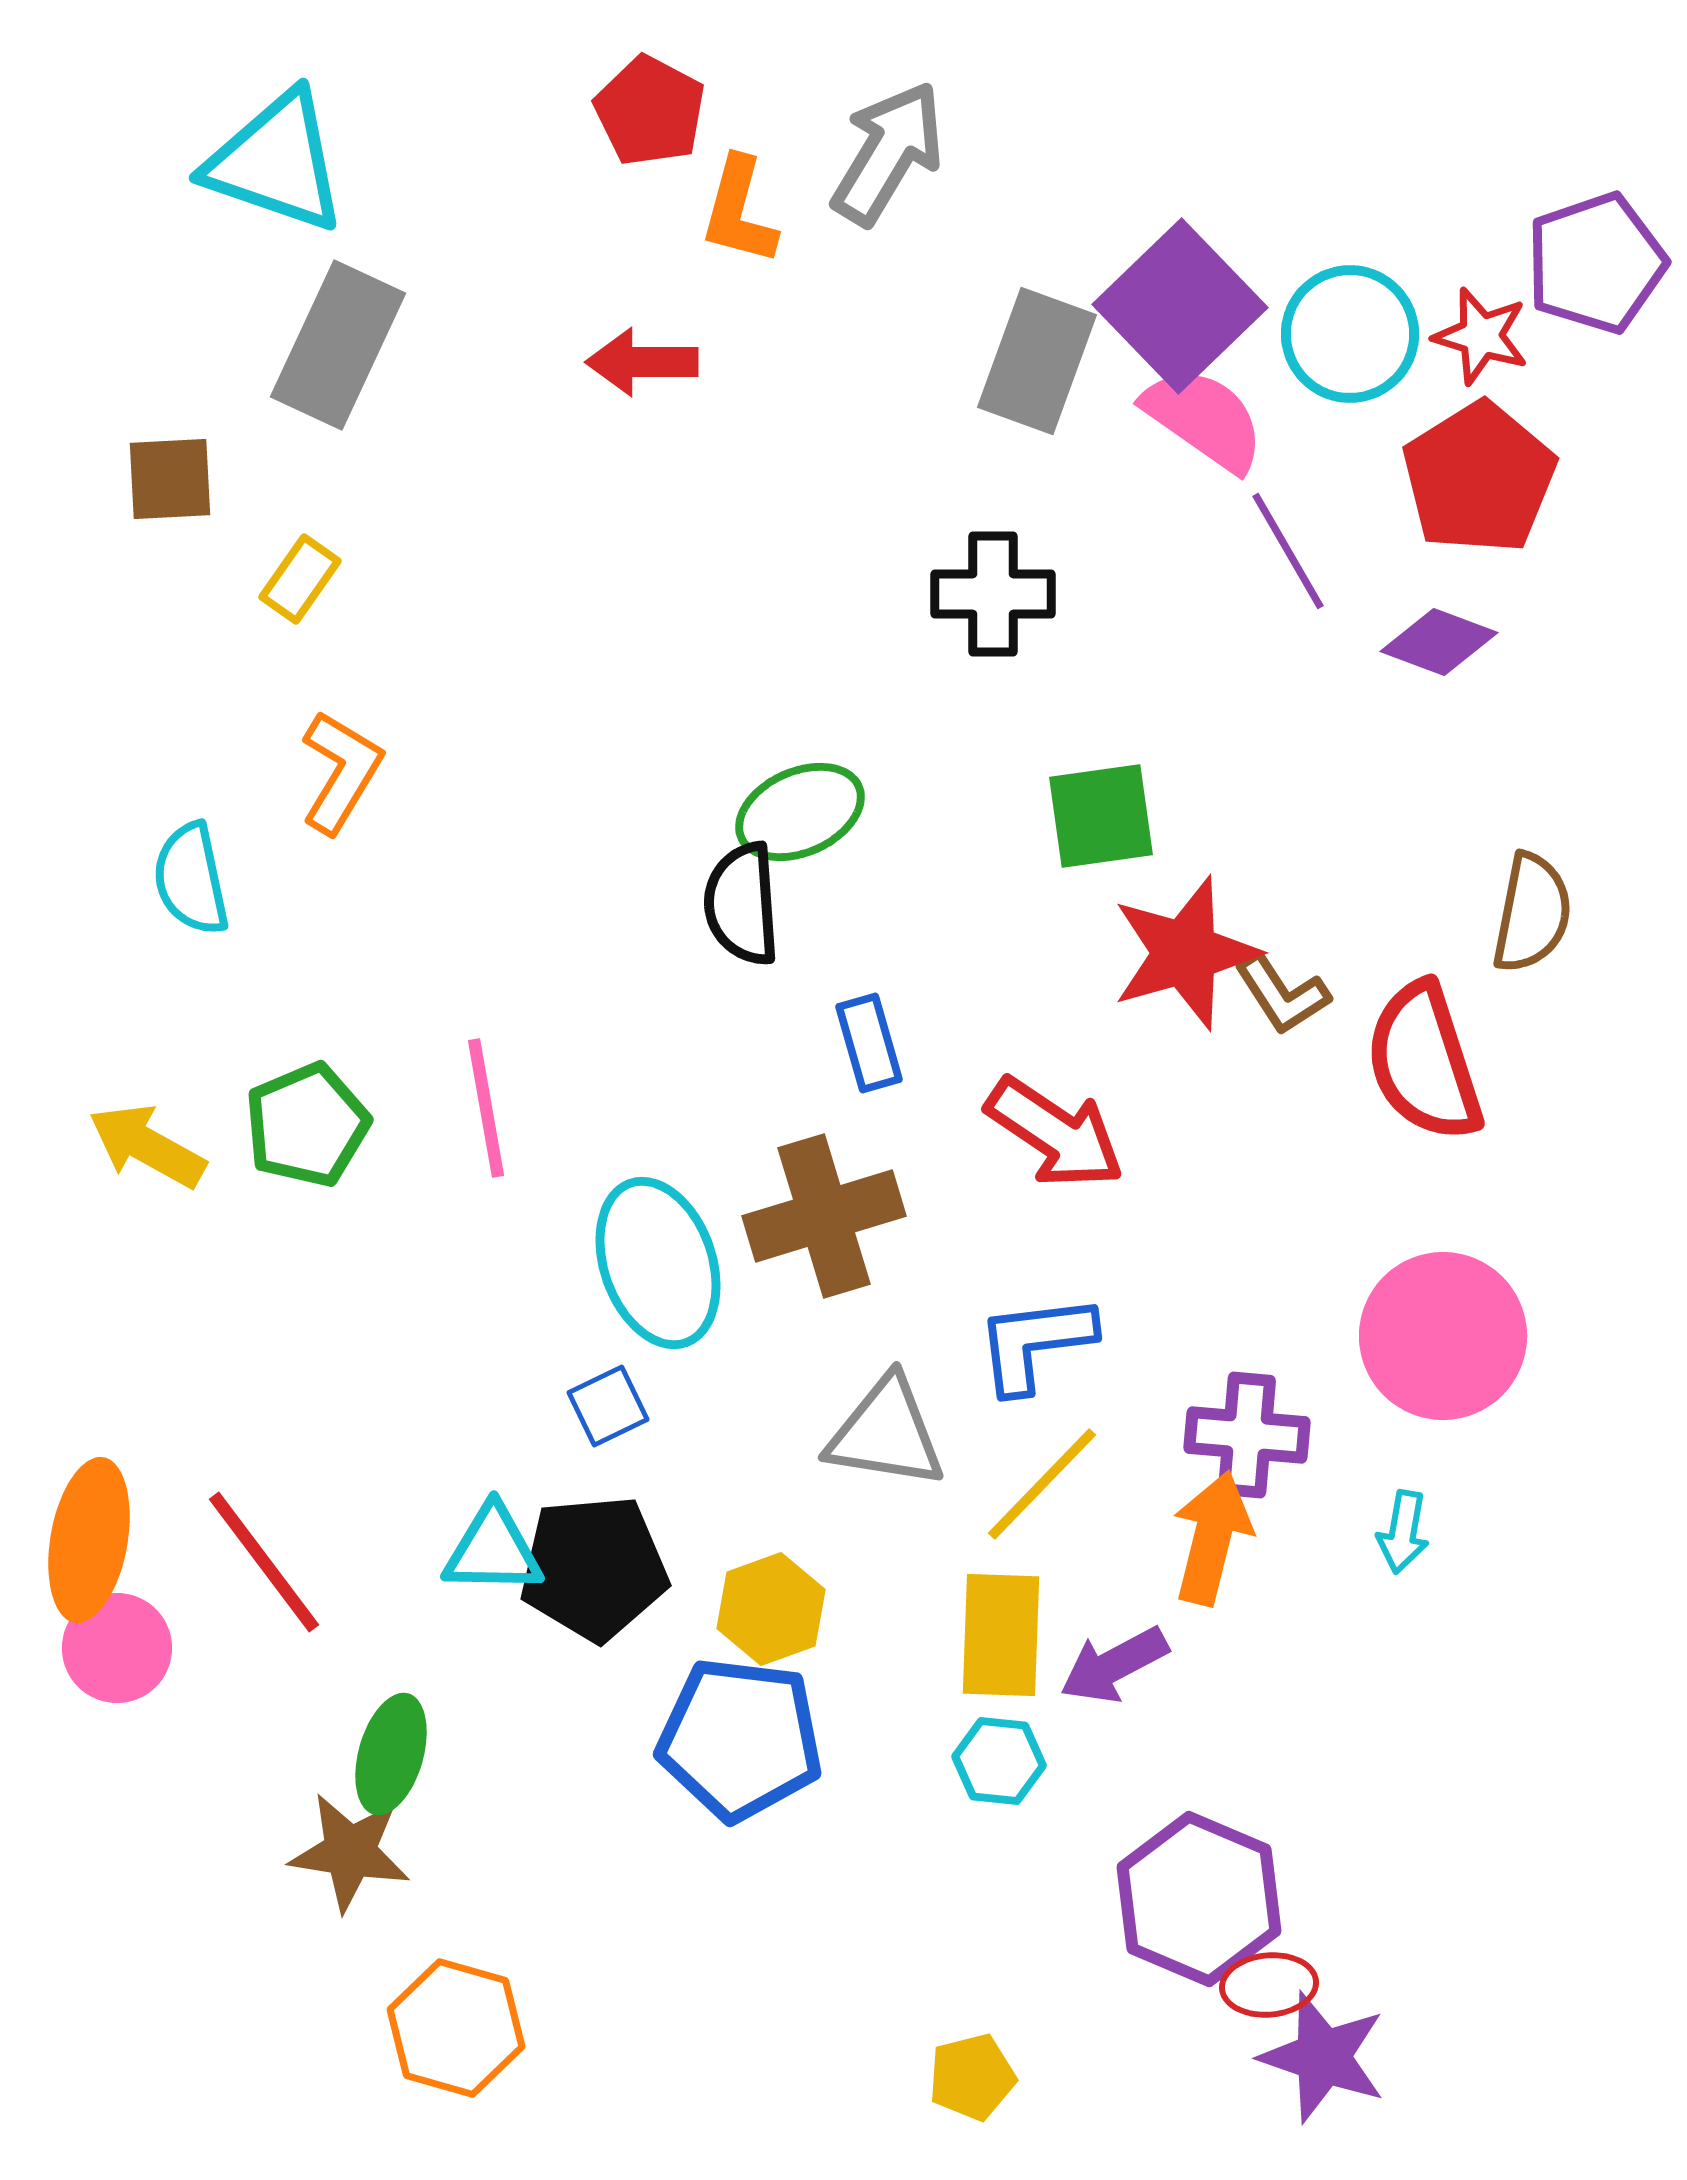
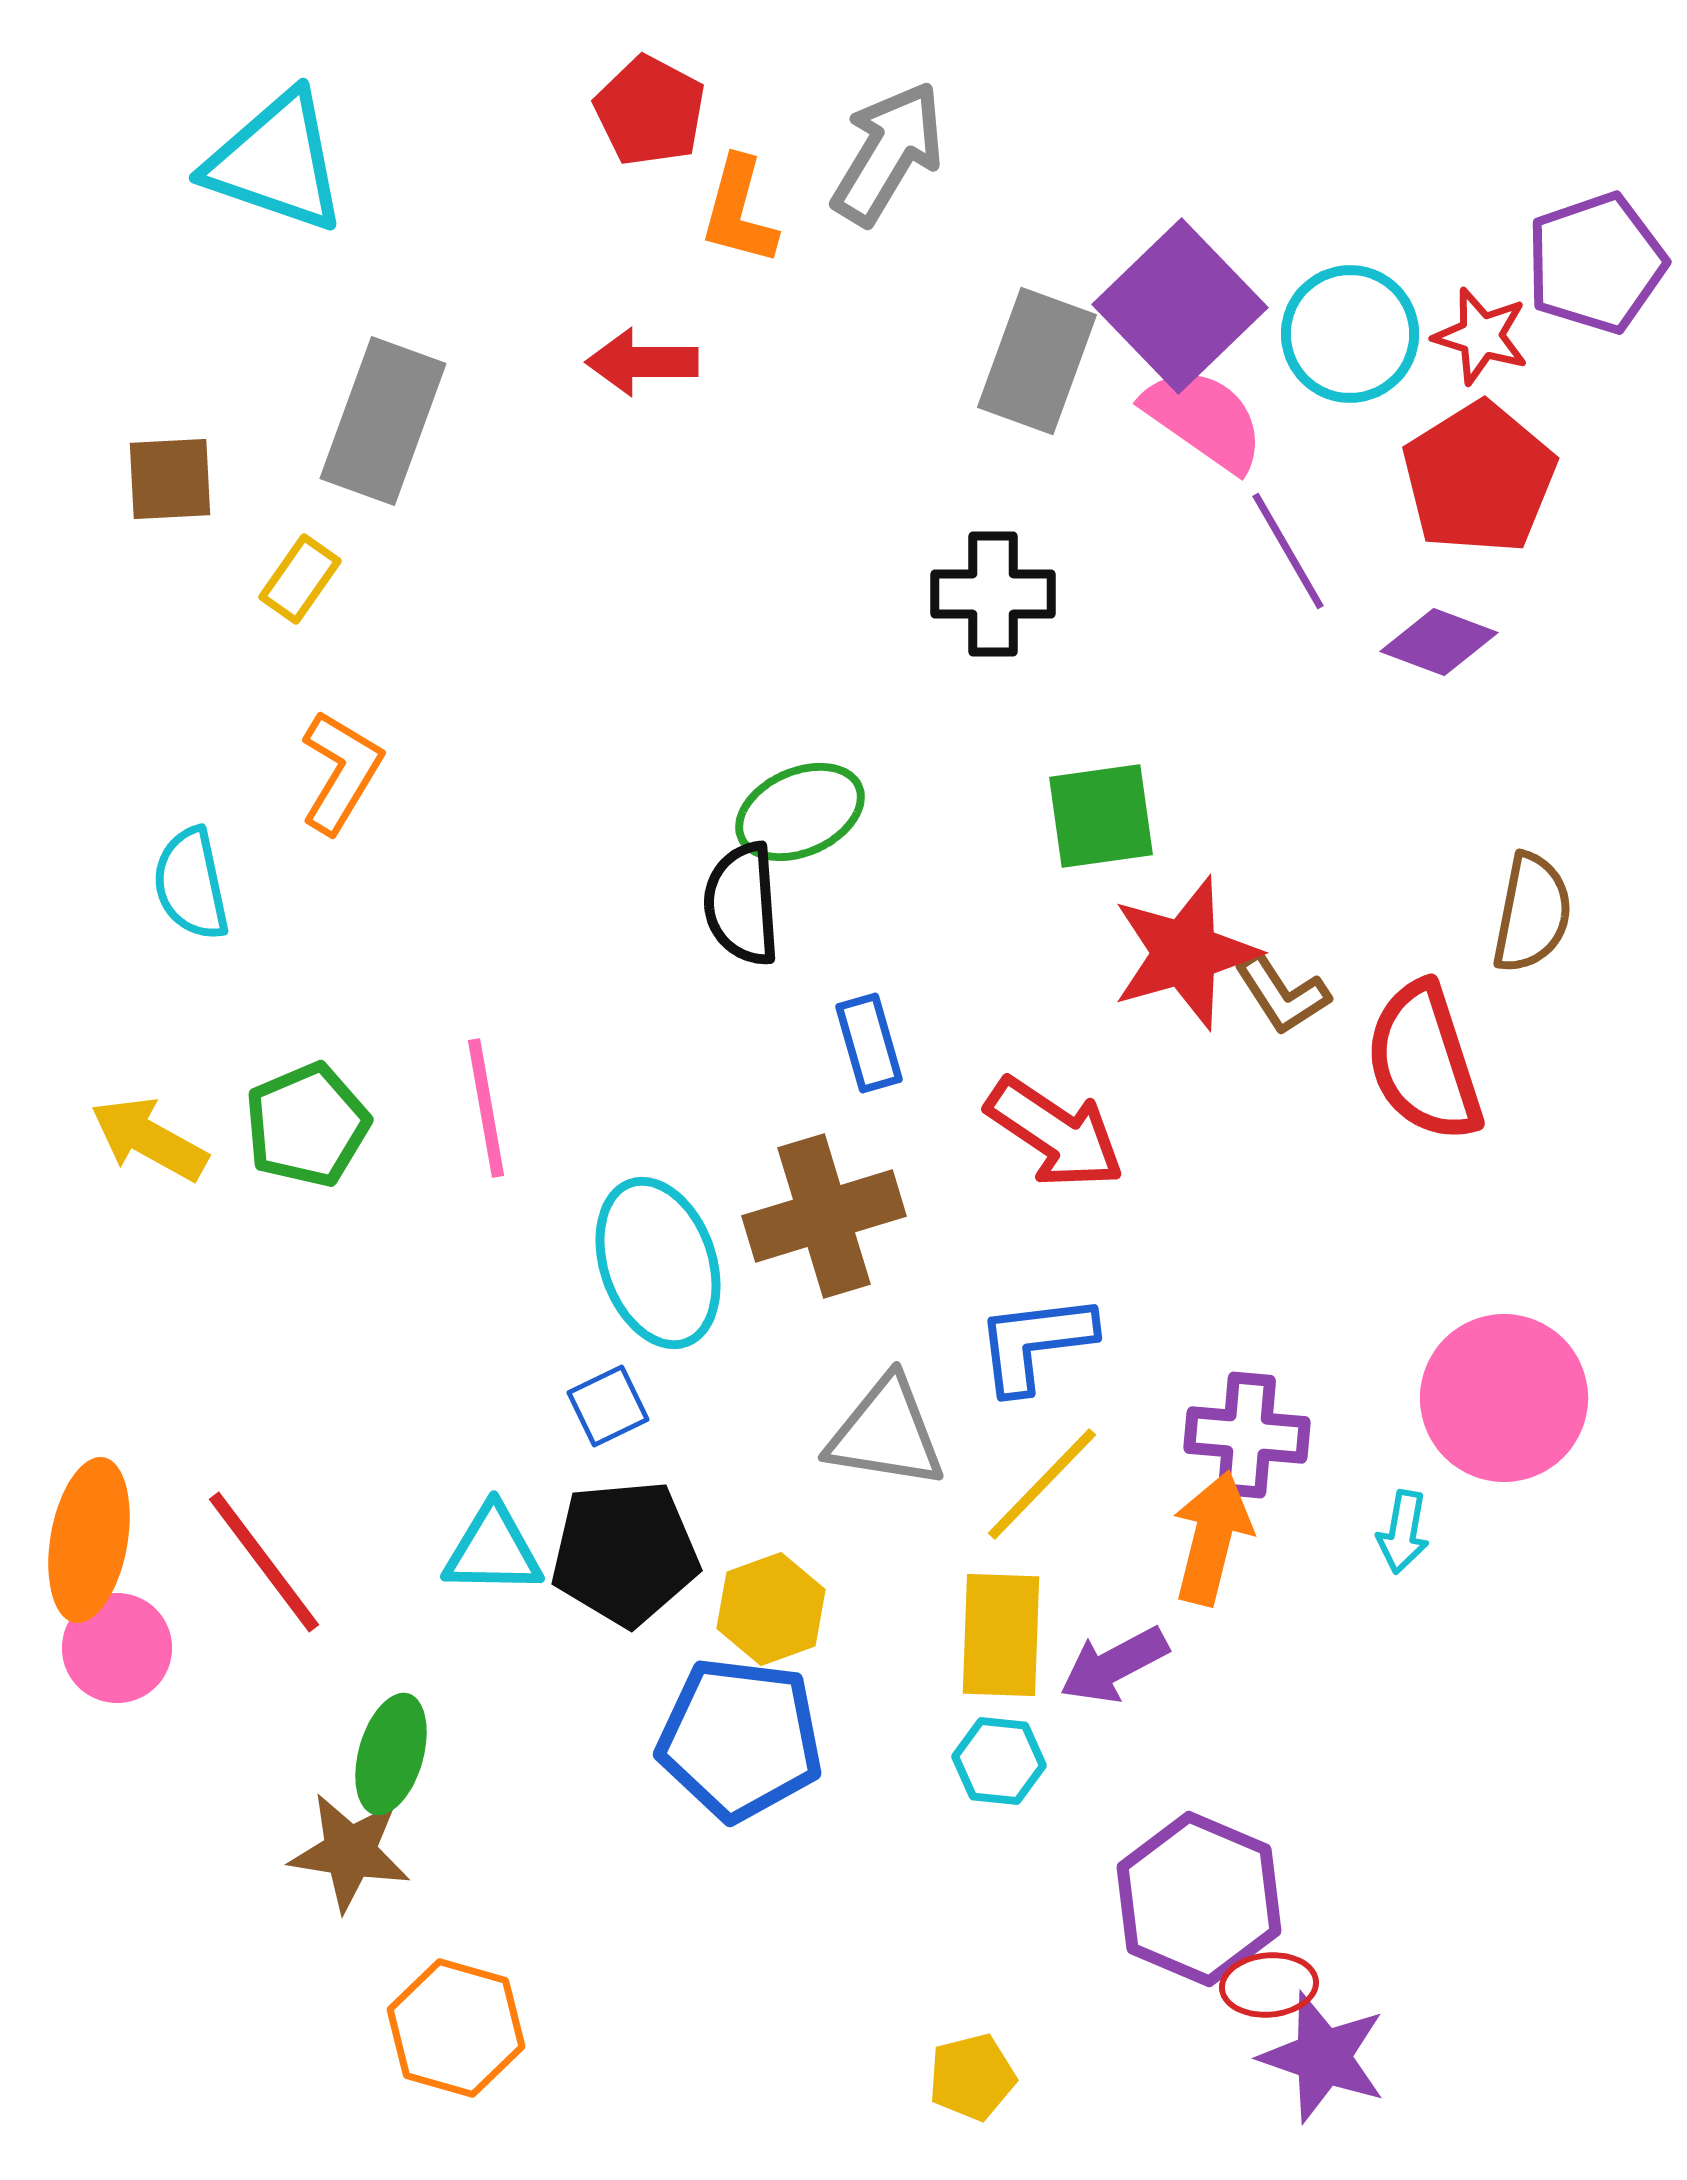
gray rectangle at (338, 345): moved 45 px right, 76 px down; rotated 5 degrees counterclockwise
cyan semicircle at (191, 879): moved 5 px down
yellow arrow at (147, 1146): moved 2 px right, 7 px up
pink circle at (1443, 1336): moved 61 px right, 62 px down
black pentagon at (594, 1568): moved 31 px right, 15 px up
